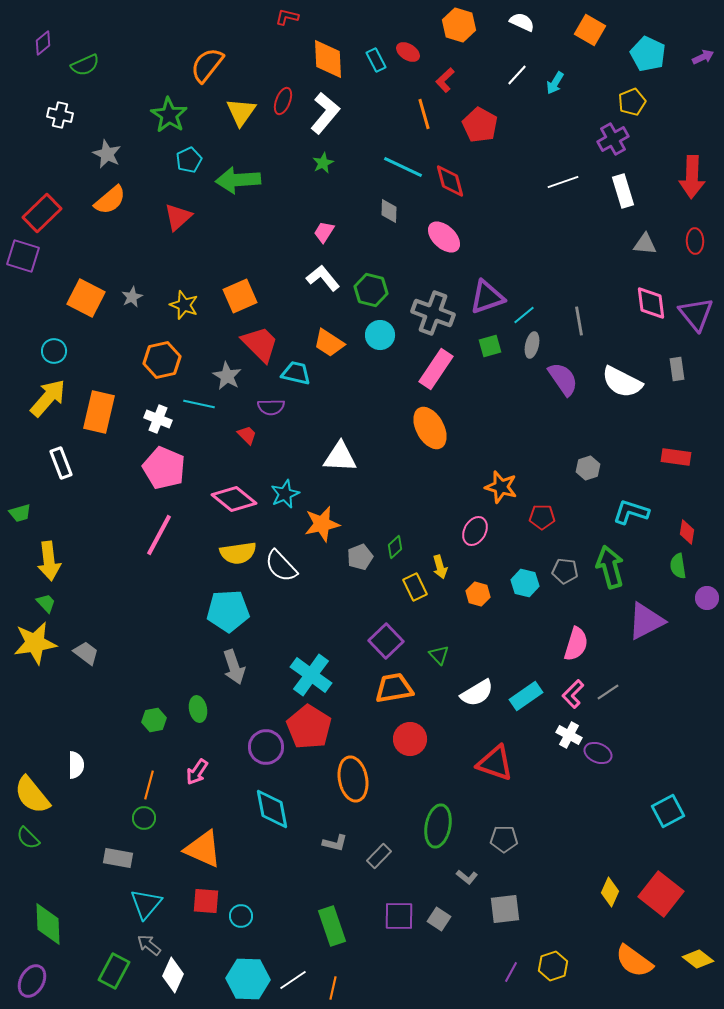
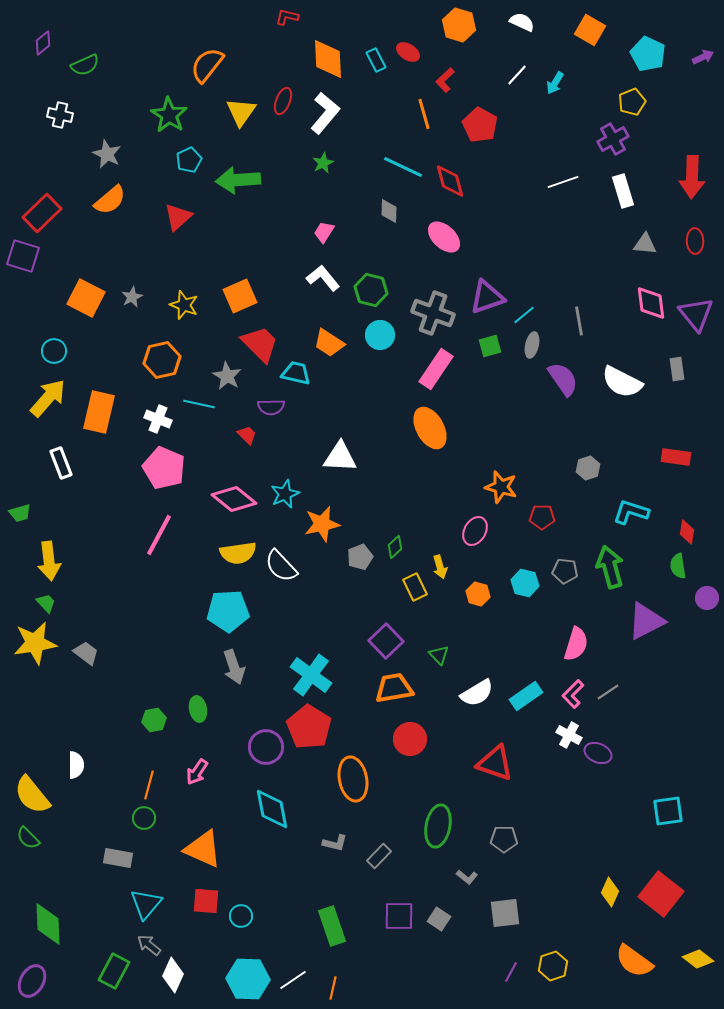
cyan square at (668, 811): rotated 20 degrees clockwise
gray square at (505, 909): moved 4 px down
